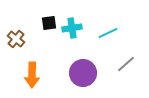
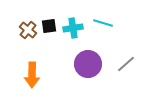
black square: moved 3 px down
cyan cross: moved 1 px right
cyan line: moved 5 px left, 10 px up; rotated 42 degrees clockwise
brown cross: moved 12 px right, 9 px up
purple circle: moved 5 px right, 9 px up
